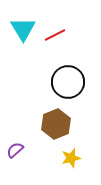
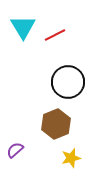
cyan triangle: moved 2 px up
